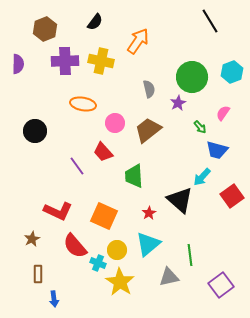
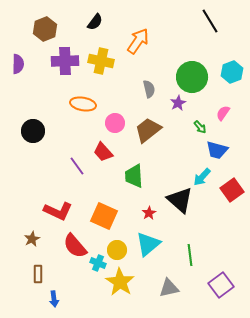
black circle: moved 2 px left
red square: moved 6 px up
gray triangle: moved 11 px down
